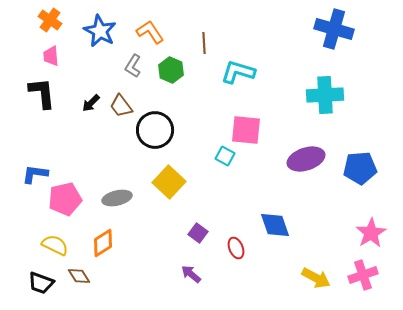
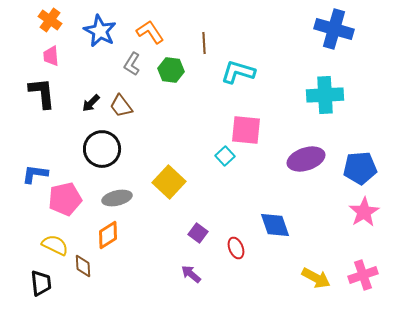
gray L-shape: moved 1 px left, 2 px up
green hexagon: rotated 15 degrees counterclockwise
black circle: moved 53 px left, 19 px down
cyan square: rotated 18 degrees clockwise
pink star: moved 7 px left, 21 px up
orange diamond: moved 5 px right, 8 px up
brown diamond: moved 4 px right, 10 px up; rotated 30 degrees clockwise
black trapezoid: rotated 116 degrees counterclockwise
